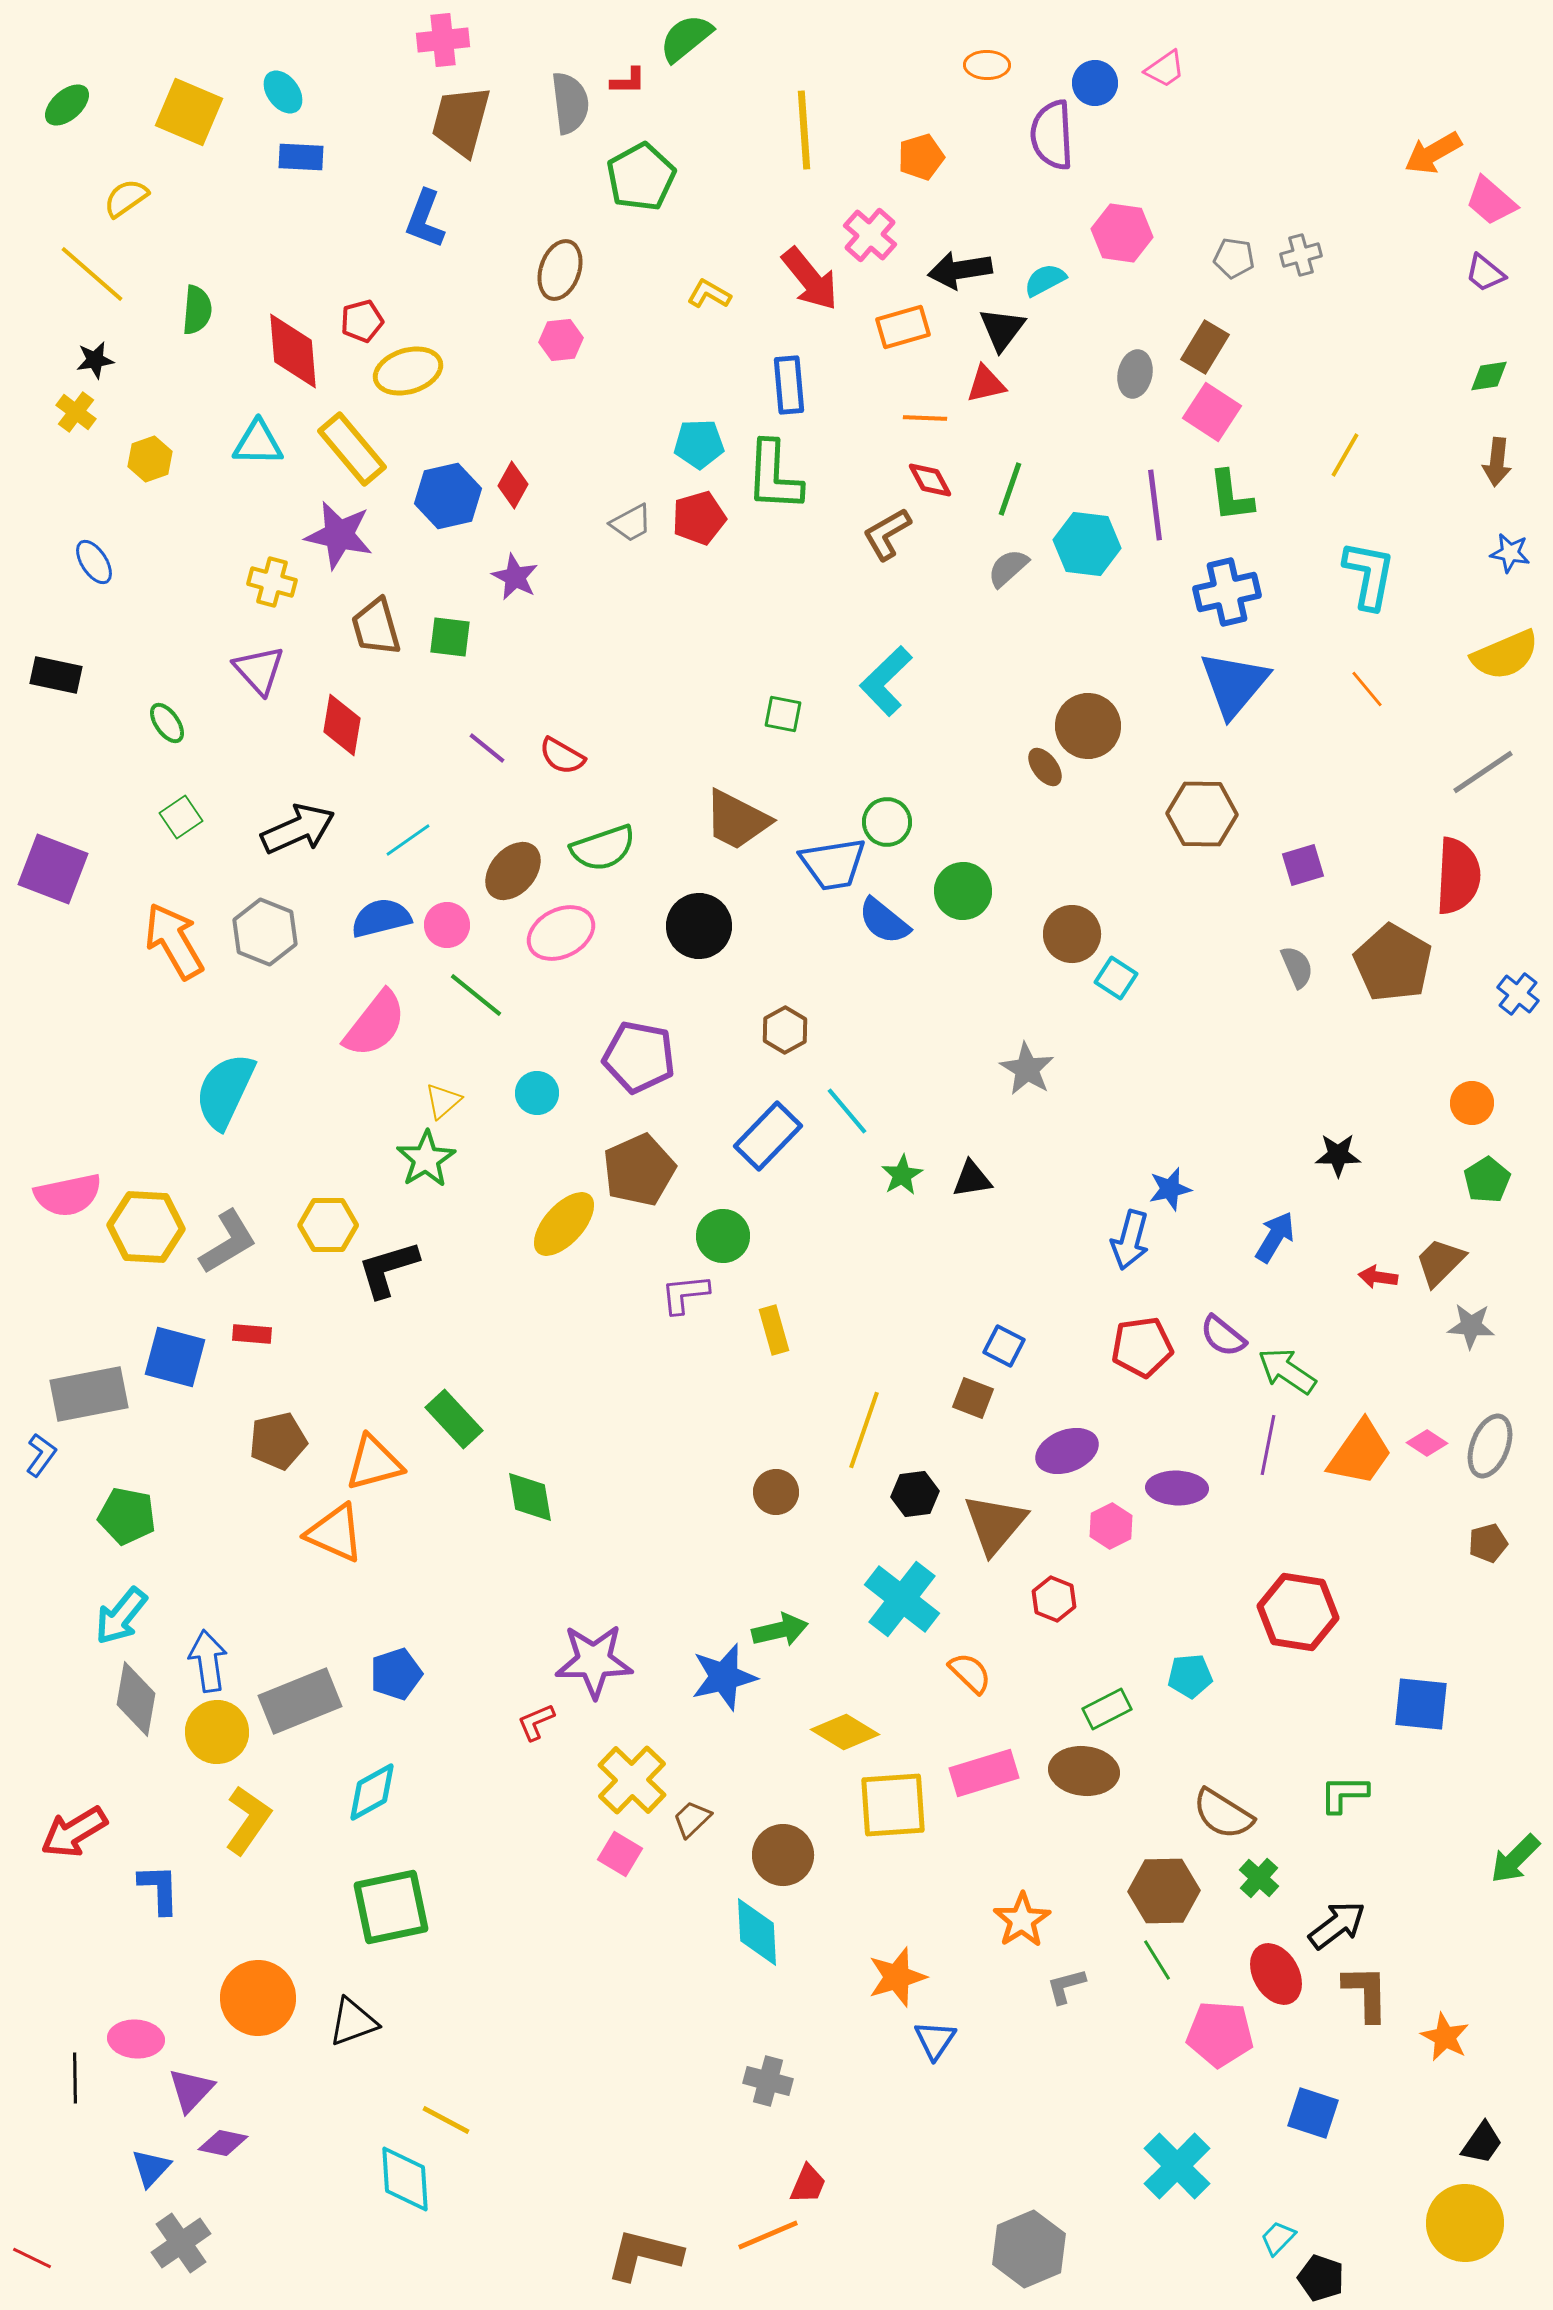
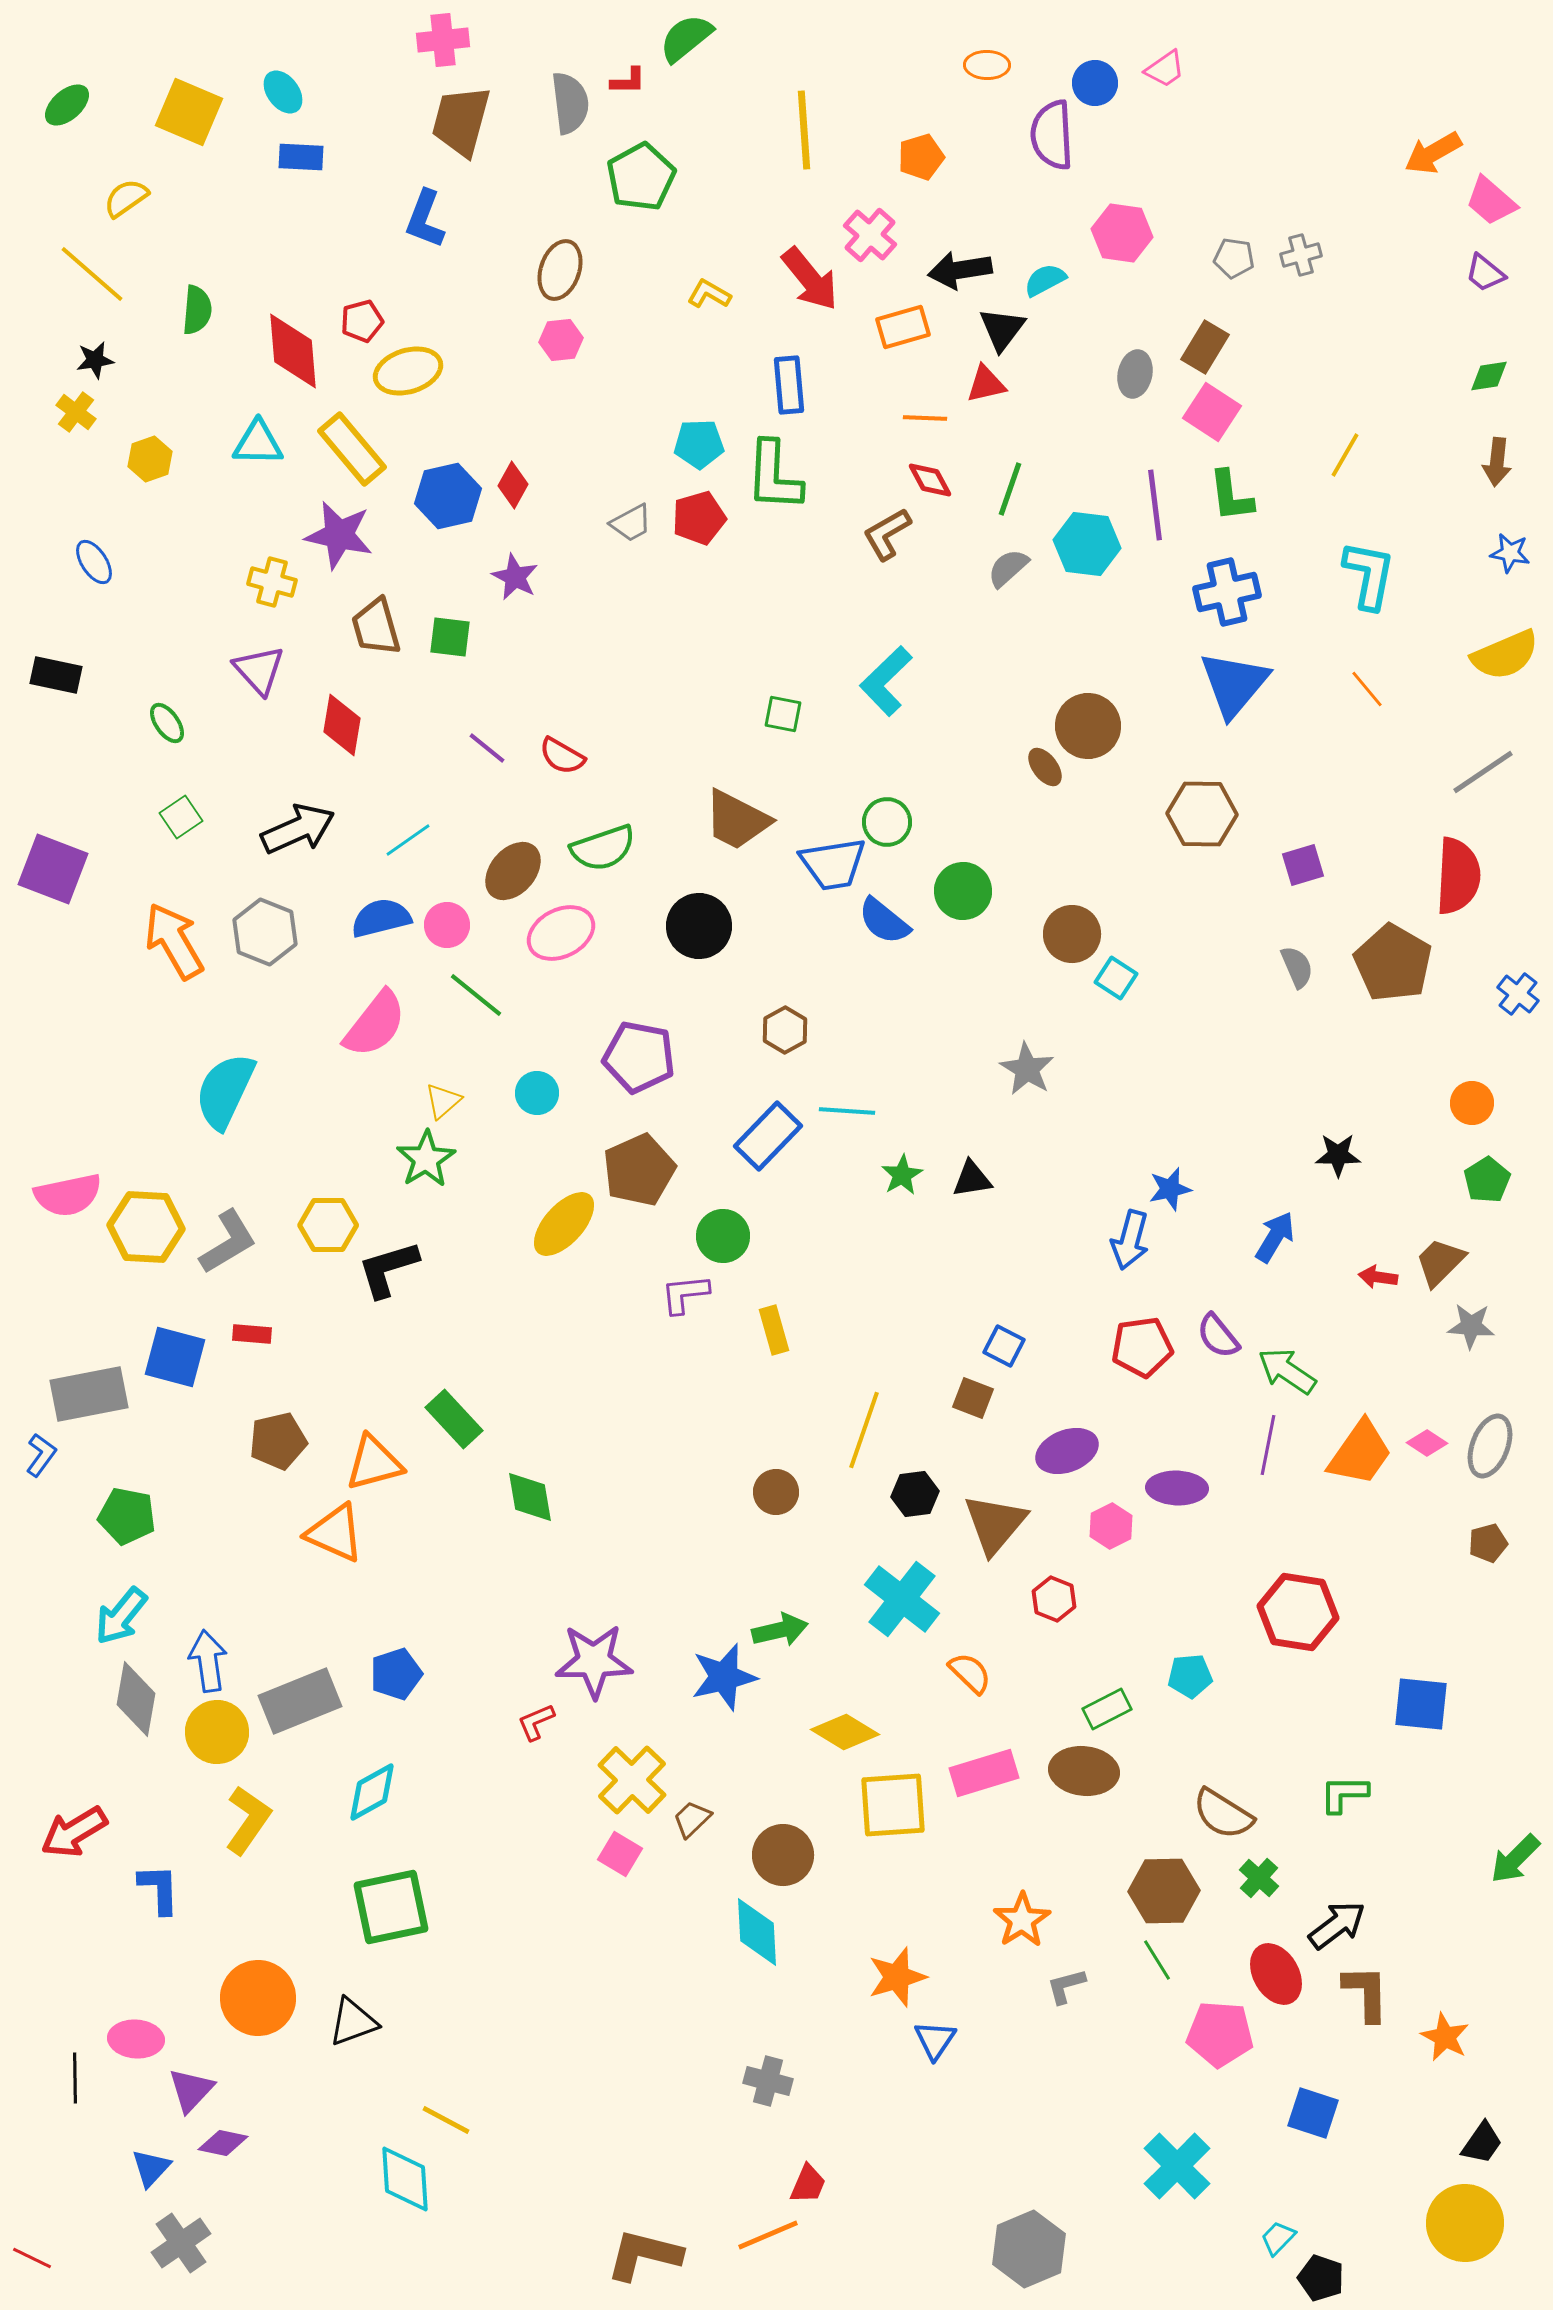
cyan line at (847, 1111): rotated 46 degrees counterclockwise
purple semicircle at (1223, 1336): moved 5 px left; rotated 12 degrees clockwise
